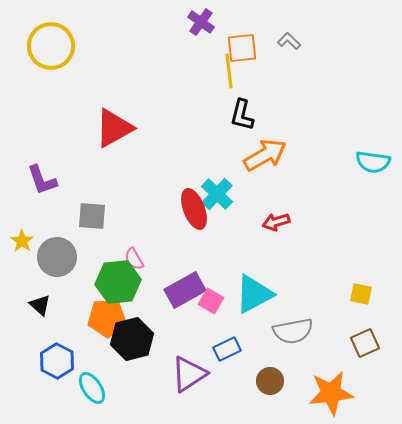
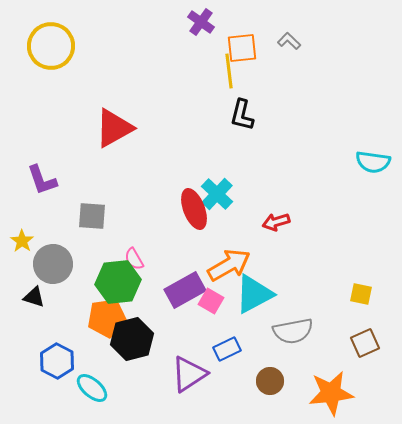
orange arrow: moved 36 px left, 110 px down
gray circle: moved 4 px left, 7 px down
black triangle: moved 6 px left, 8 px up; rotated 25 degrees counterclockwise
orange pentagon: rotated 6 degrees counterclockwise
cyan ellipse: rotated 16 degrees counterclockwise
